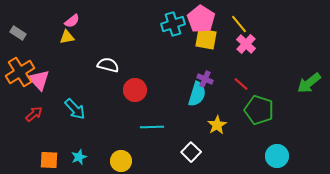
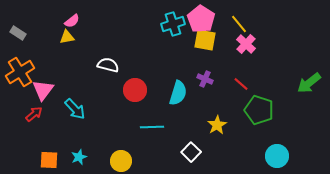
yellow square: moved 1 px left, 1 px down
pink triangle: moved 4 px right, 10 px down; rotated 20 degrees clockwise
cyan semicircle: moved 19 px left, 1 px up
